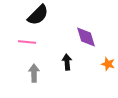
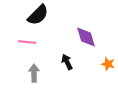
black arrow: rotated 21 degrees counterclockwise
